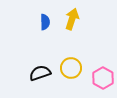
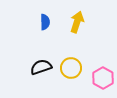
yellow arrow: moved 5 px right, 3 px down
black semicircle: moved 1 px right, 6 px up
